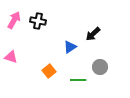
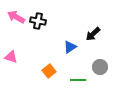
pink arrow: moved 2 px right, 3 px up; rotated 90 degrees counterclockwise
